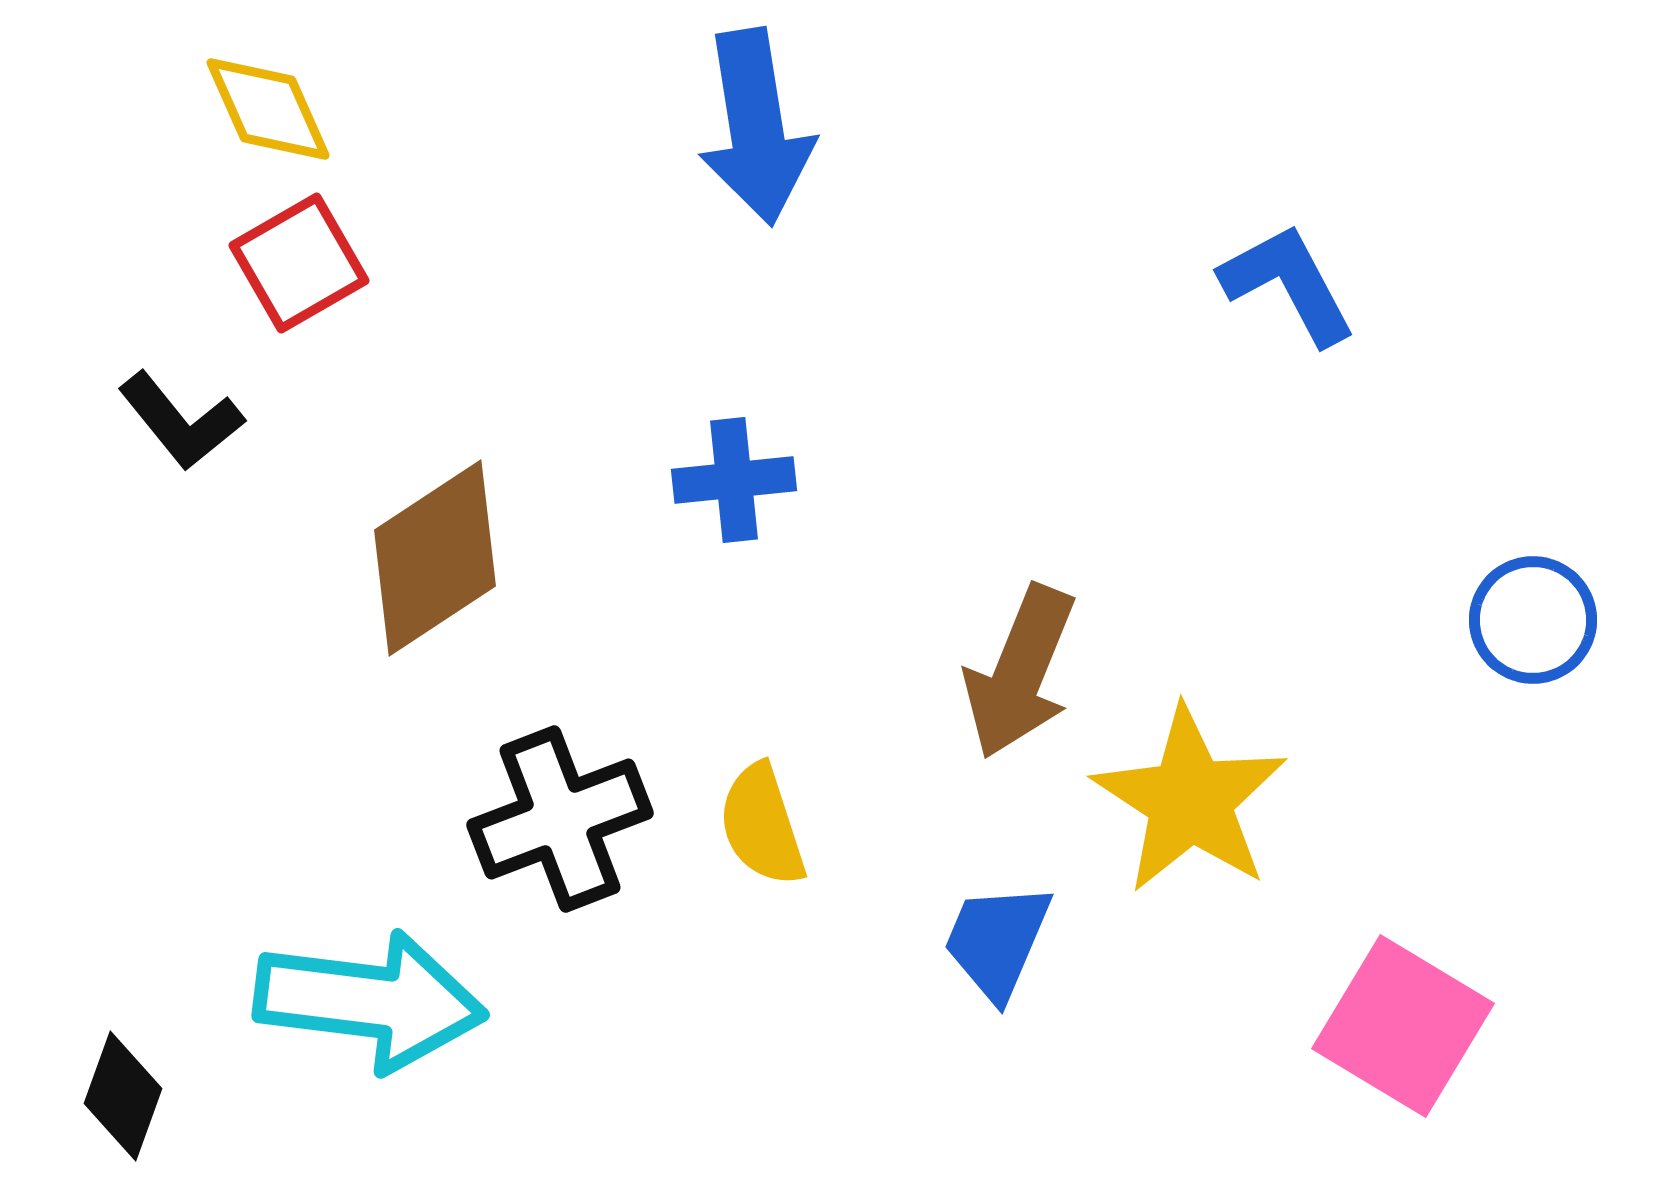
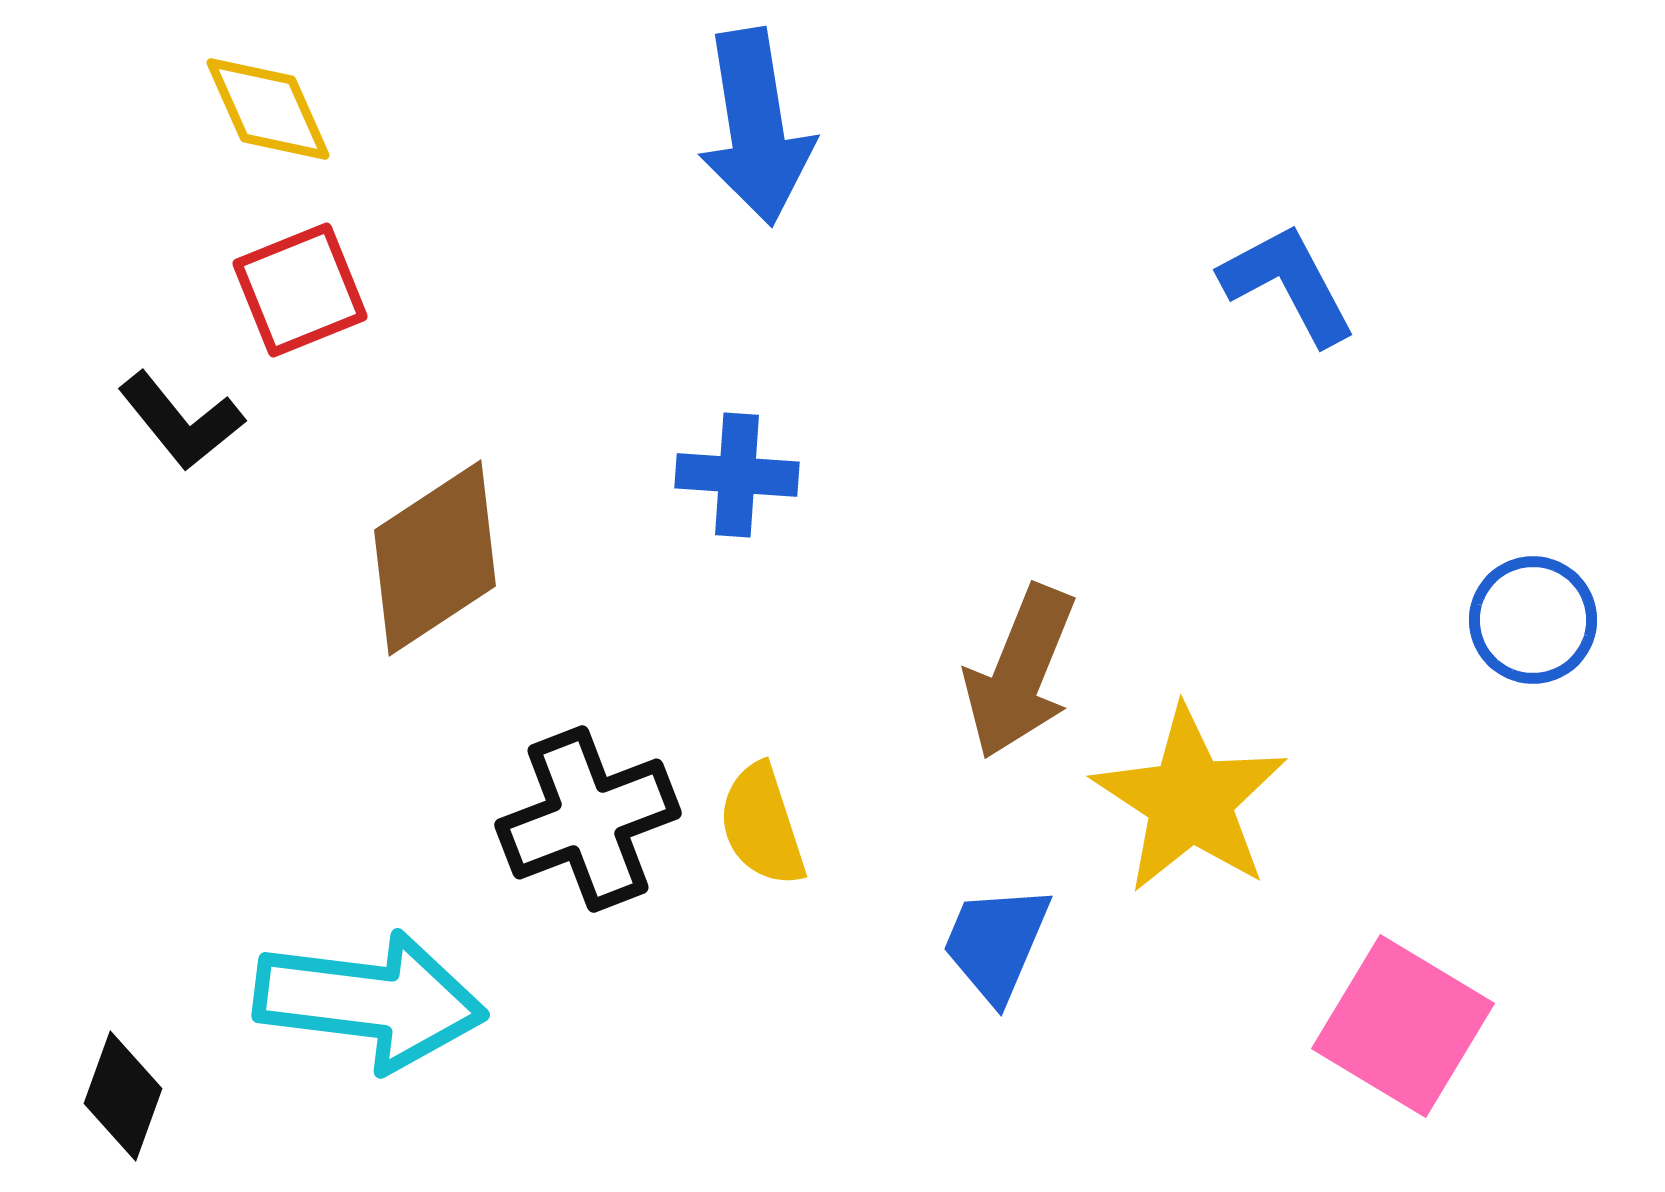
red square: moved 1 px right, 27 px down; rotated 8 degrees clockwise
blue cross: moved 3 px right, 5 px up; rotated 10 degrees clockwise
black cross: moved 28 px right
blue trapezoid: moved 1 px left, 2 px down
